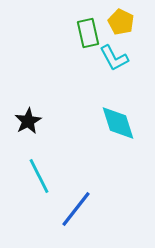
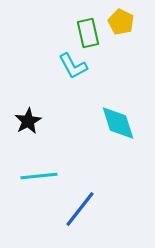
cyan L-shape: moved 41 px left, 8 px down
cyan line: rotated 69 degrees counterclockwise
blue line: moved 4 px right
